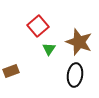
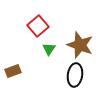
brown star: moved 1 px right, 3 px down
brown rectangle: moved 2 px right
